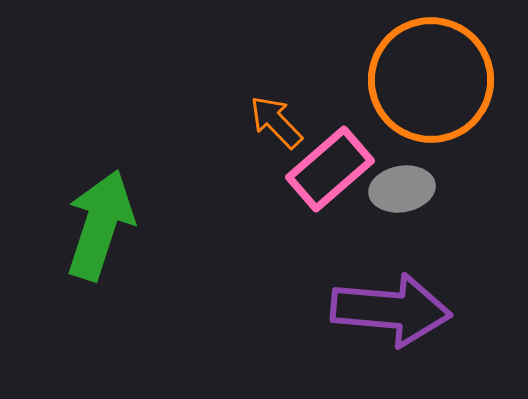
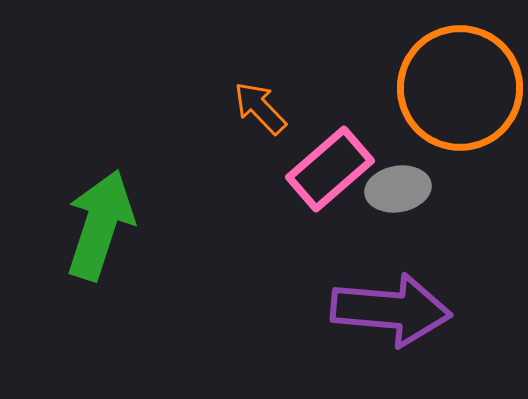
orange circle: moved 29 px right, 8 px down
orange arrow: moved 16 px left, 14 px up
gray ellipse: moved 4 px left
